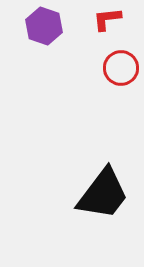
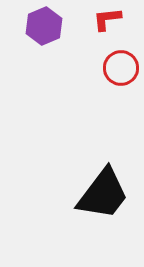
purple hexagon: rotated 18 degrees clockwise
